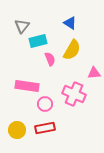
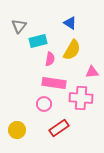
gray triangle: moved 3 px left
pink semicircle: rotated 32 degrees clockwise
pink triangle: moved 2 px left, 1 px up
pink rectangle: moved 27 px right, 3 px up
pink cross: moved 7 px right, 4 px down; rotated 20 degrees counterclockwise
pink circle: moved 1 px left
red rectangle: moved 14 px right; rotated 24 degrees counterclockwise
